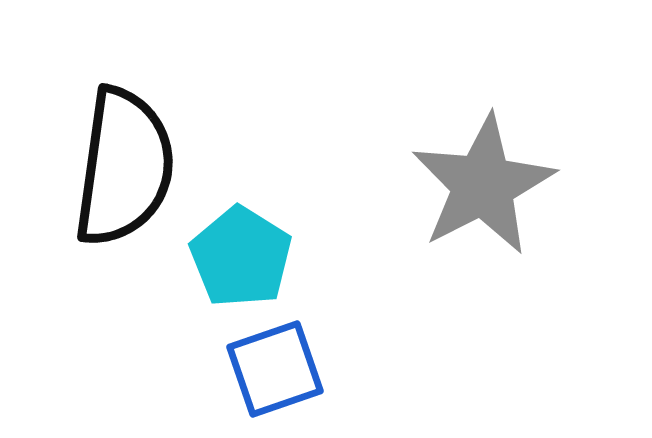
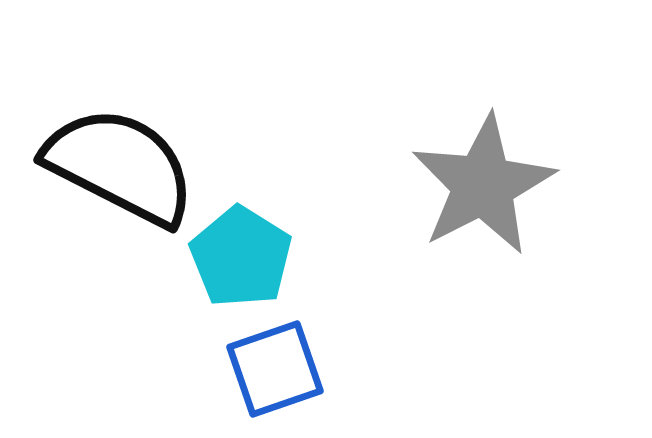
black semicircle: moved 4 px left, 1 px up; rotated 71 degrees counterclockwise
